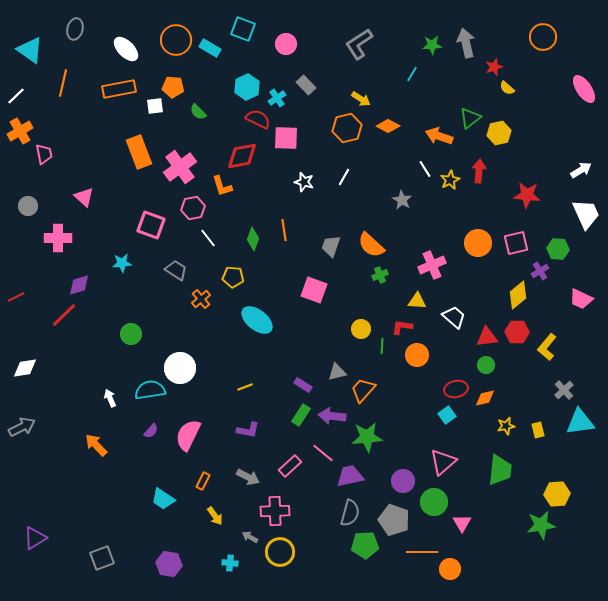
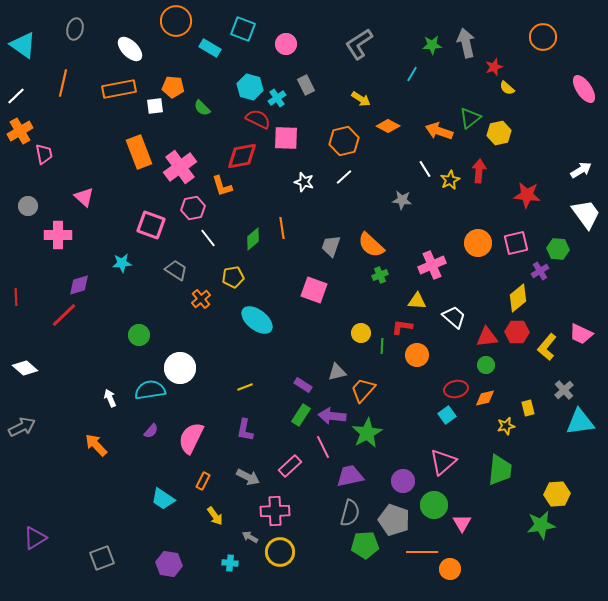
orange circle at (176, 40): moved 19 px up
white ellipse at (126, 49): moved 4 px right
cyan triangle at (30, 50): moved 7 px left, 5 px up
gray rectangle at (306, 85): rotated 18 degrees clockwise
cyan hexagon at (247, 87): moved 3 px right; rotated 20 degrees counterclockwise
green semicircle at (198, 112): moved 4 px right, 4 px up
orange hexagon at (347, 128): moved 3 px left, 13 px down
orange arrow at (439, 136): moved 5 px up
white line at (344, 177): rotated 18 degrees clockwise
gray star at (402, 200): rotated 24 degrees counterclockwise
white trapezoid at (586, 214): rotated 12 degrees counterclockwise
orange line at (284, 230): moved 2 px left, 2 px up
pink cross at (58, 238): moved 3 px up
green diamond at (253, 239): rotated 30 degrees clockwise
yellow pentagon at (233, 277): rotated 15 degrees counterclockwise
yellow diamond at (518, 295): moved 3 px down
red line at (16, 297): rotated 66 degrees counterclockwise
pink trapezoid at (581, 299): moved 35 px down
yellow circle at (361, 329): moved 4 px down
green circle at (131, 334): moved 8 px right, 1 px down
white diamond at (25, 368): rotated 50 degrees clockwise
purple L-shape at (248, 430): moved 3 px left; rotated 90 degrees clockwise
yellow rectangle at (538, 430): moved 10 px left, 22 px up
pink semicircle at (188, 435): moved 3 px right, 3 px down
green star at (367, 437): moved 4 px up; rotated 24 degrees counterclockwise
pink line at (323, 453): moved 6 px up; rotated 25 degrees clockwise
green circle at (434, 502): moved 3 px down
